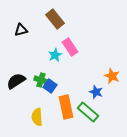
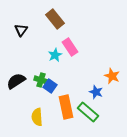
black triangle: rotated 40 degrees counterclockwise
